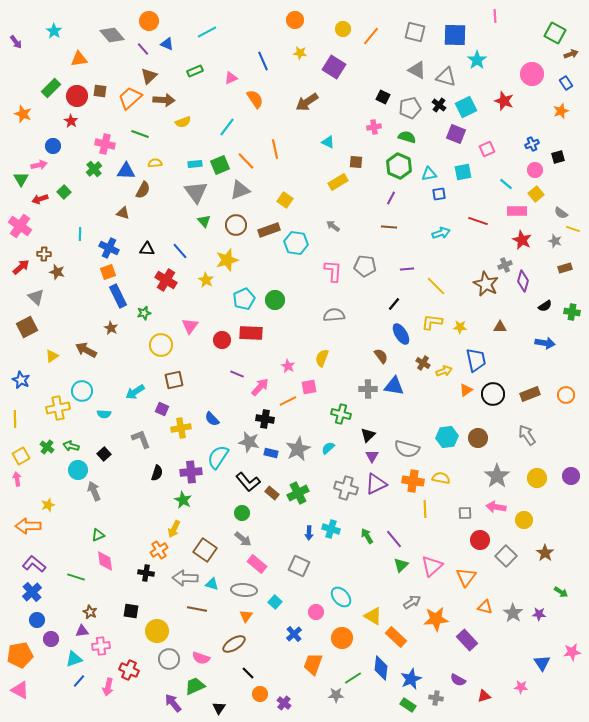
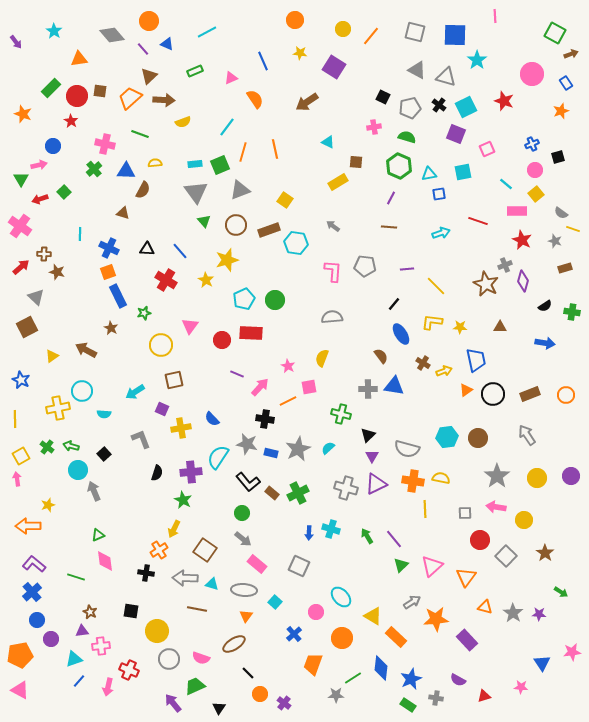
orange line at (246, 161): moved 3 px left, 9 px up; rotated 60 degrees clockwise
gray semicircle at (334, 315): moved 2 px left, 2 px down
gray star at (249, 442): moved 2 px left, 2 px down
